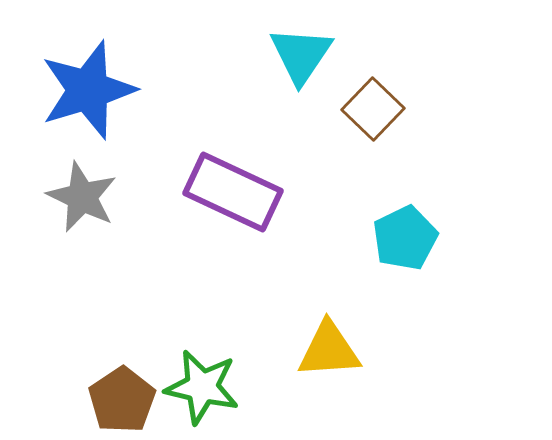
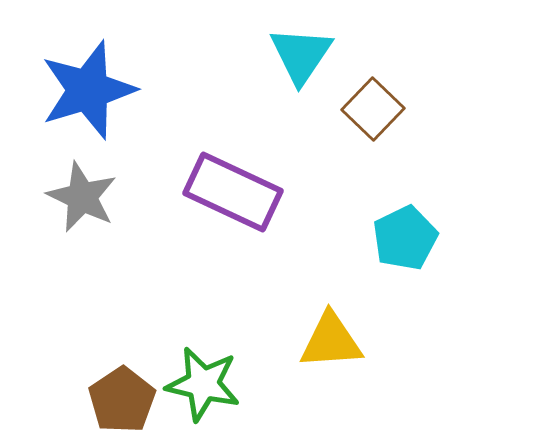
yellow triangle: moved 2 px right, 9 px up
green star: moved 1 px right, 3 px up
